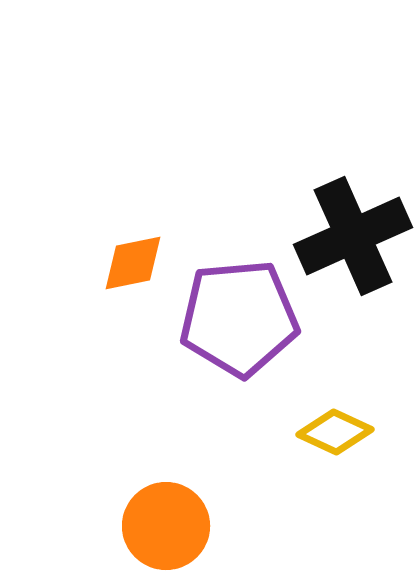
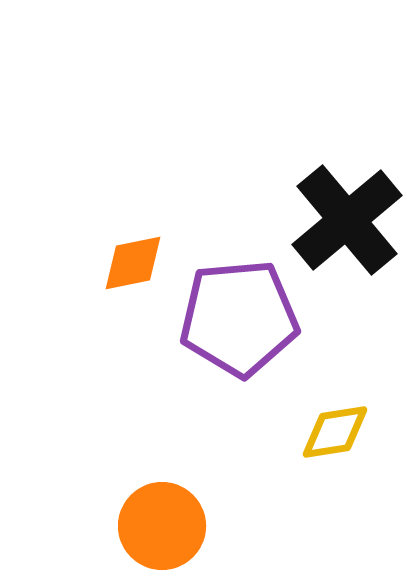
black cross: moved 6 px left, 16 px up; rotated 16 degrees counterclockwise
yellow diamond: rotated 34 degrees counterclockwise
orange circle: moved 4 px left
